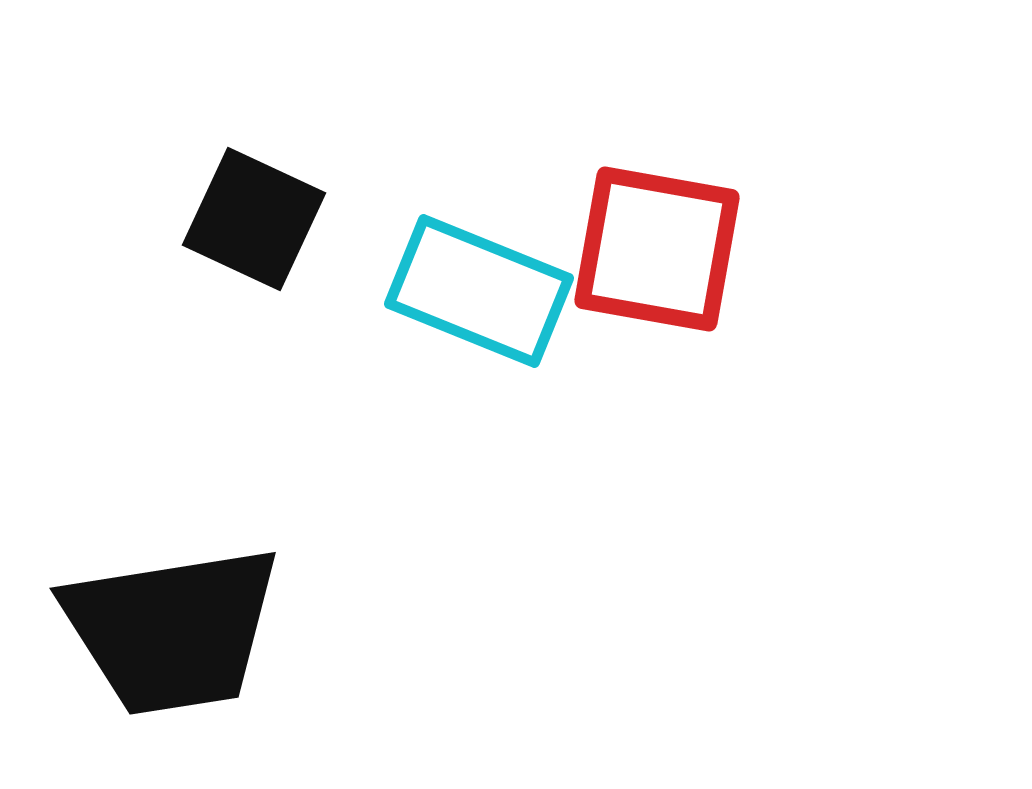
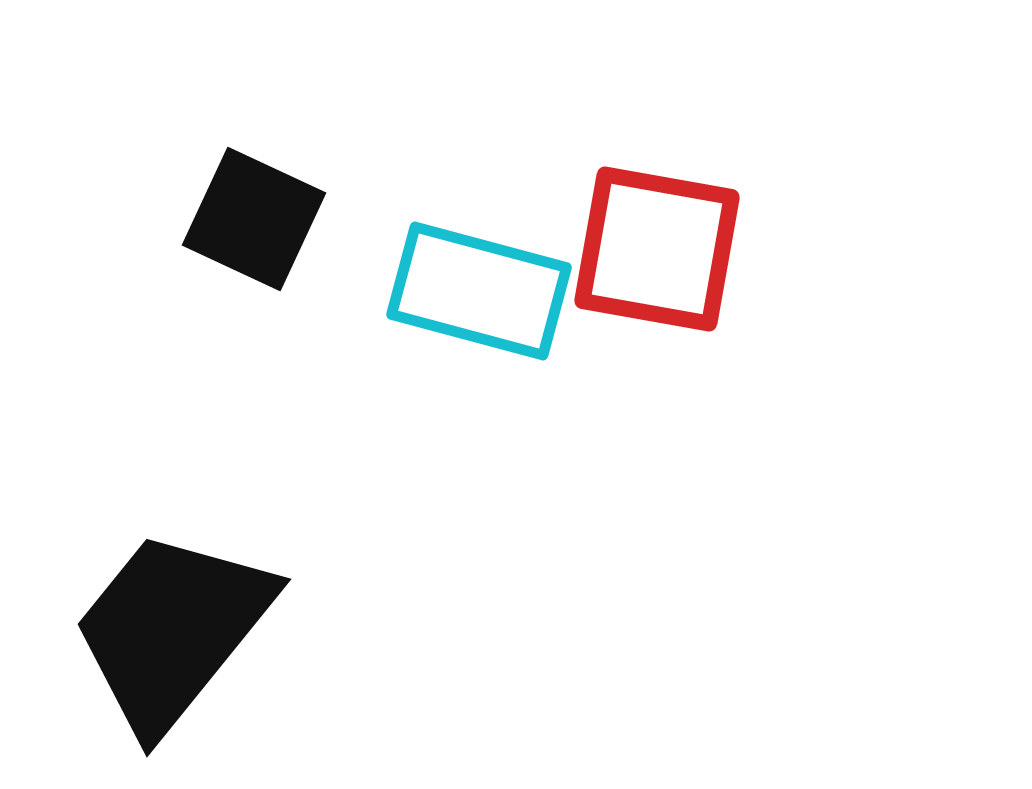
cyan rectangle: rotated 7 degrees counterclockwise
black trapezoid: rotated 138 degrees clockwise
